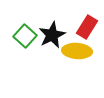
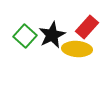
red rectangle: rotated 10 degrees clockwise
yellow ellipse: moved 2 px up
